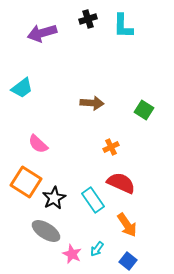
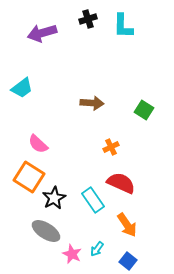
orange square: moved 3 px right, 5 px up
